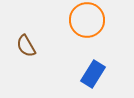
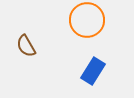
blue rectangle: moved 3 px up
